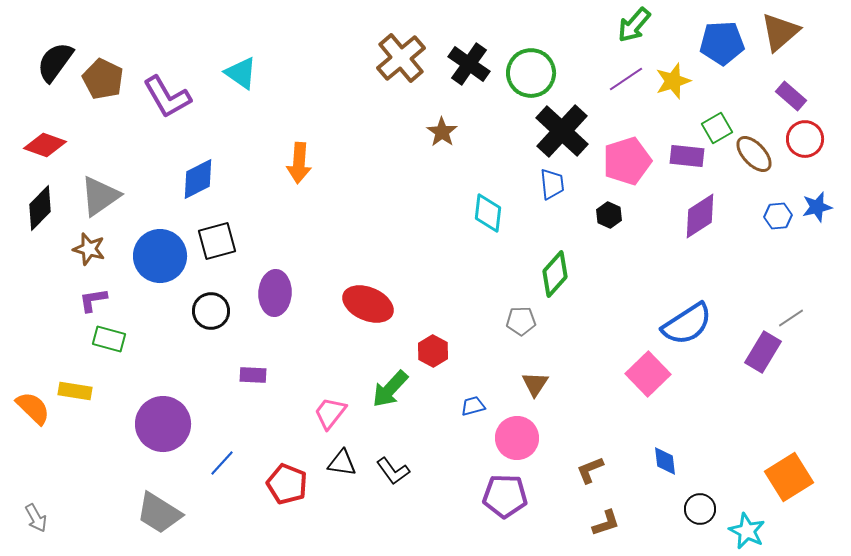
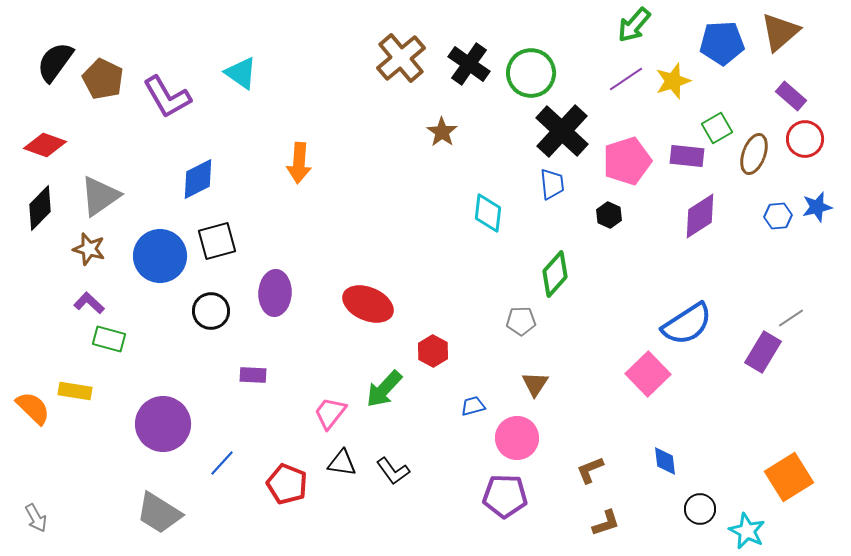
brown ellipse at (754, 154): rotated 63 degrees clockwise
purple L-shape at (93, 300): moved 4 px left, 3 px down; rotated 52 degrees clockwise
green arrow at (390, 389): moved 6 px left
